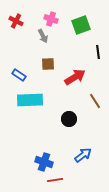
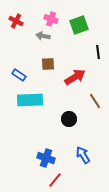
green square: moved 2 px left
gray arrow: rotated 128 degrees clockwise
blue arrow: rotated 84 degrees counterclockwise
blue cross: moved 2 px right, 4 px up
red line: rotated 42 degrees counterclockwise
